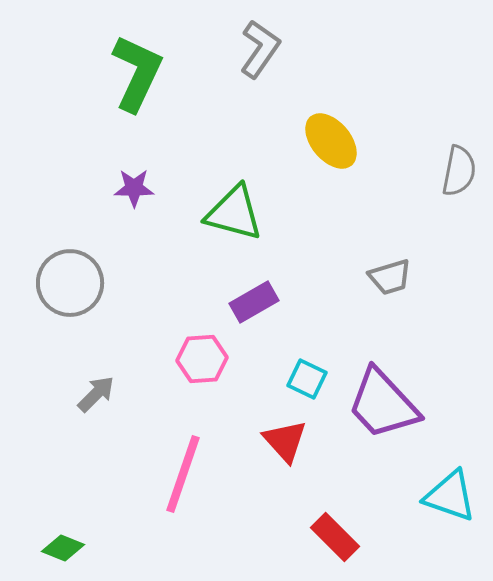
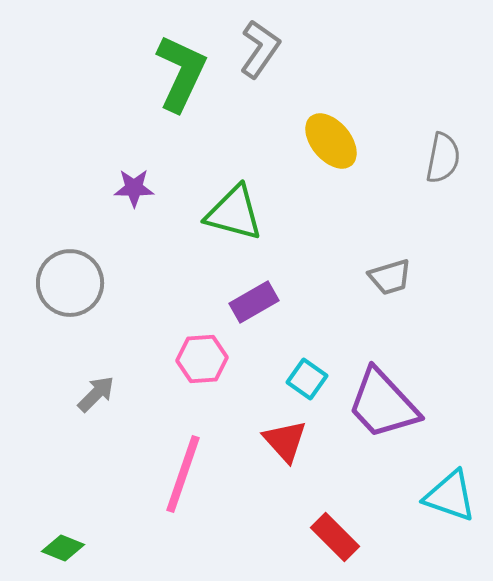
green L-shape: moved 44 px right
gray semicircle: moved 16 px left, 13 px up
cyan square: rotated 9 degrees clockwise
